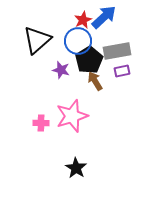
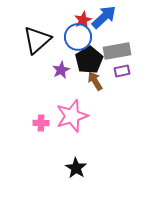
blue circle: moved 4 px up
purple star: rotated 30 degrees clockwise
